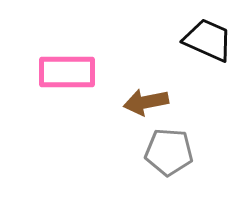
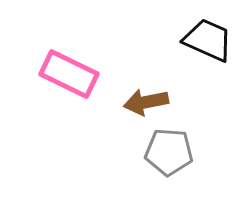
pink rectangle: moved 2 px right, 2 px down; rotated 26 degrees clockwise
